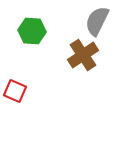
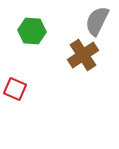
red square: moved 2 px up
